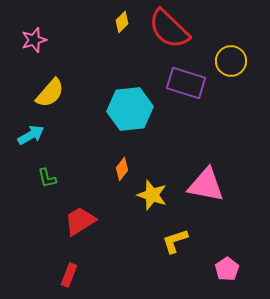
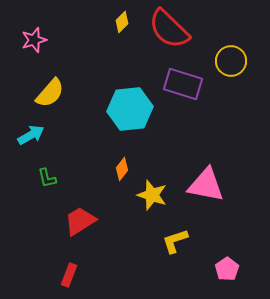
purple rectangle: moved 3 px left, 1 px down
